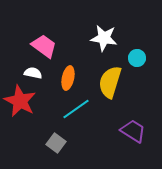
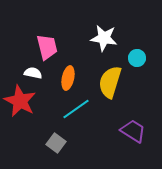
pink trapezoid: moved 3 px right, 1 px down; rotated 40 degrees clockwise
